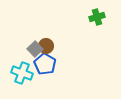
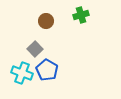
green cross: moved 16 px left, 2 px up
brown circle: moved 25 px up
blue pentagon: moved 2 px right, 6 px down
